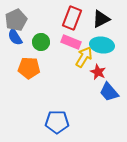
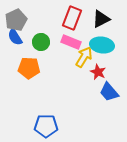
blue pentagon: moved 11 px left, 4 px down
